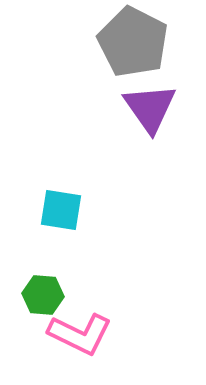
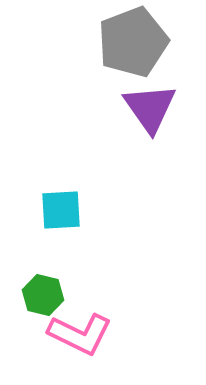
gray pentagon: rotated 24 degrees clockwise
cyan square: rotated 12 degrees counterclockwise
green hexagon: rotated 9 degrees clockwise
